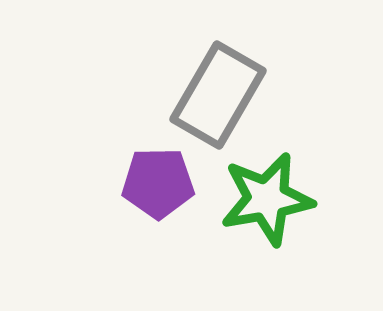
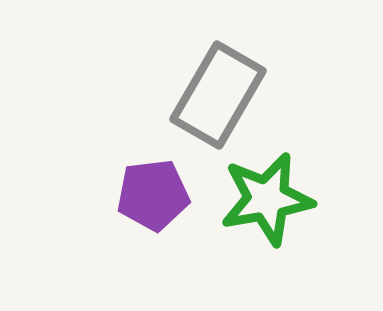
purple pentagon: moved 5 px left, 12 px down; rotated 6 degrees counterclockwise
